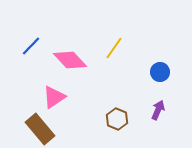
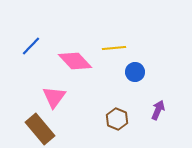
yellow line: rotated 50 degrees clockwise
pink diamond: moved 5 px right, 1 px down
blue circle: moved 25 px left
pink triangle: rotated 20 degrees counterclockwise
